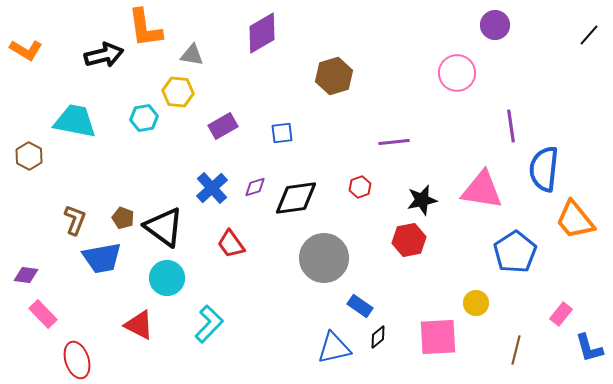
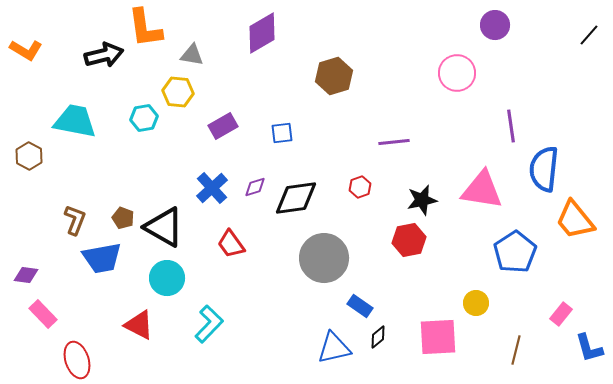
black triangle at (164, 227): rotated 6 degrees counterclockwise
